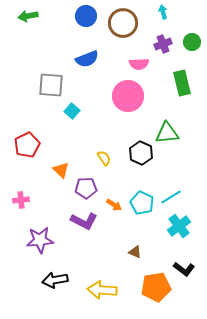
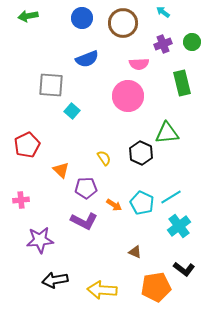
cyan arrow: rotated 40 degrees counterclockwise
blue circle: moved 4 px left, 2 px down
